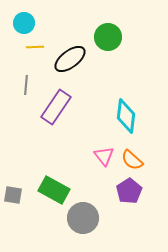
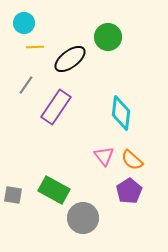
gray line: rotated 30 degrees clockwise
cyan diamond: moved 5 px left, 3 px up
